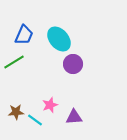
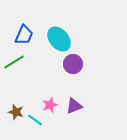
brown star: rotated 21 degrees clockwise
purple triangle: moved 11 px up; rotated 18 degrees counterclockwise
